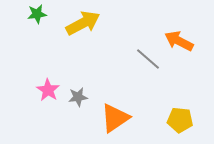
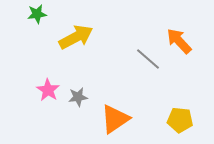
yellow arrow: moved 7 px left, 14 px down
orange arrow: rotated 20 degrees clockwise
orange triangle: moved 1 px down
